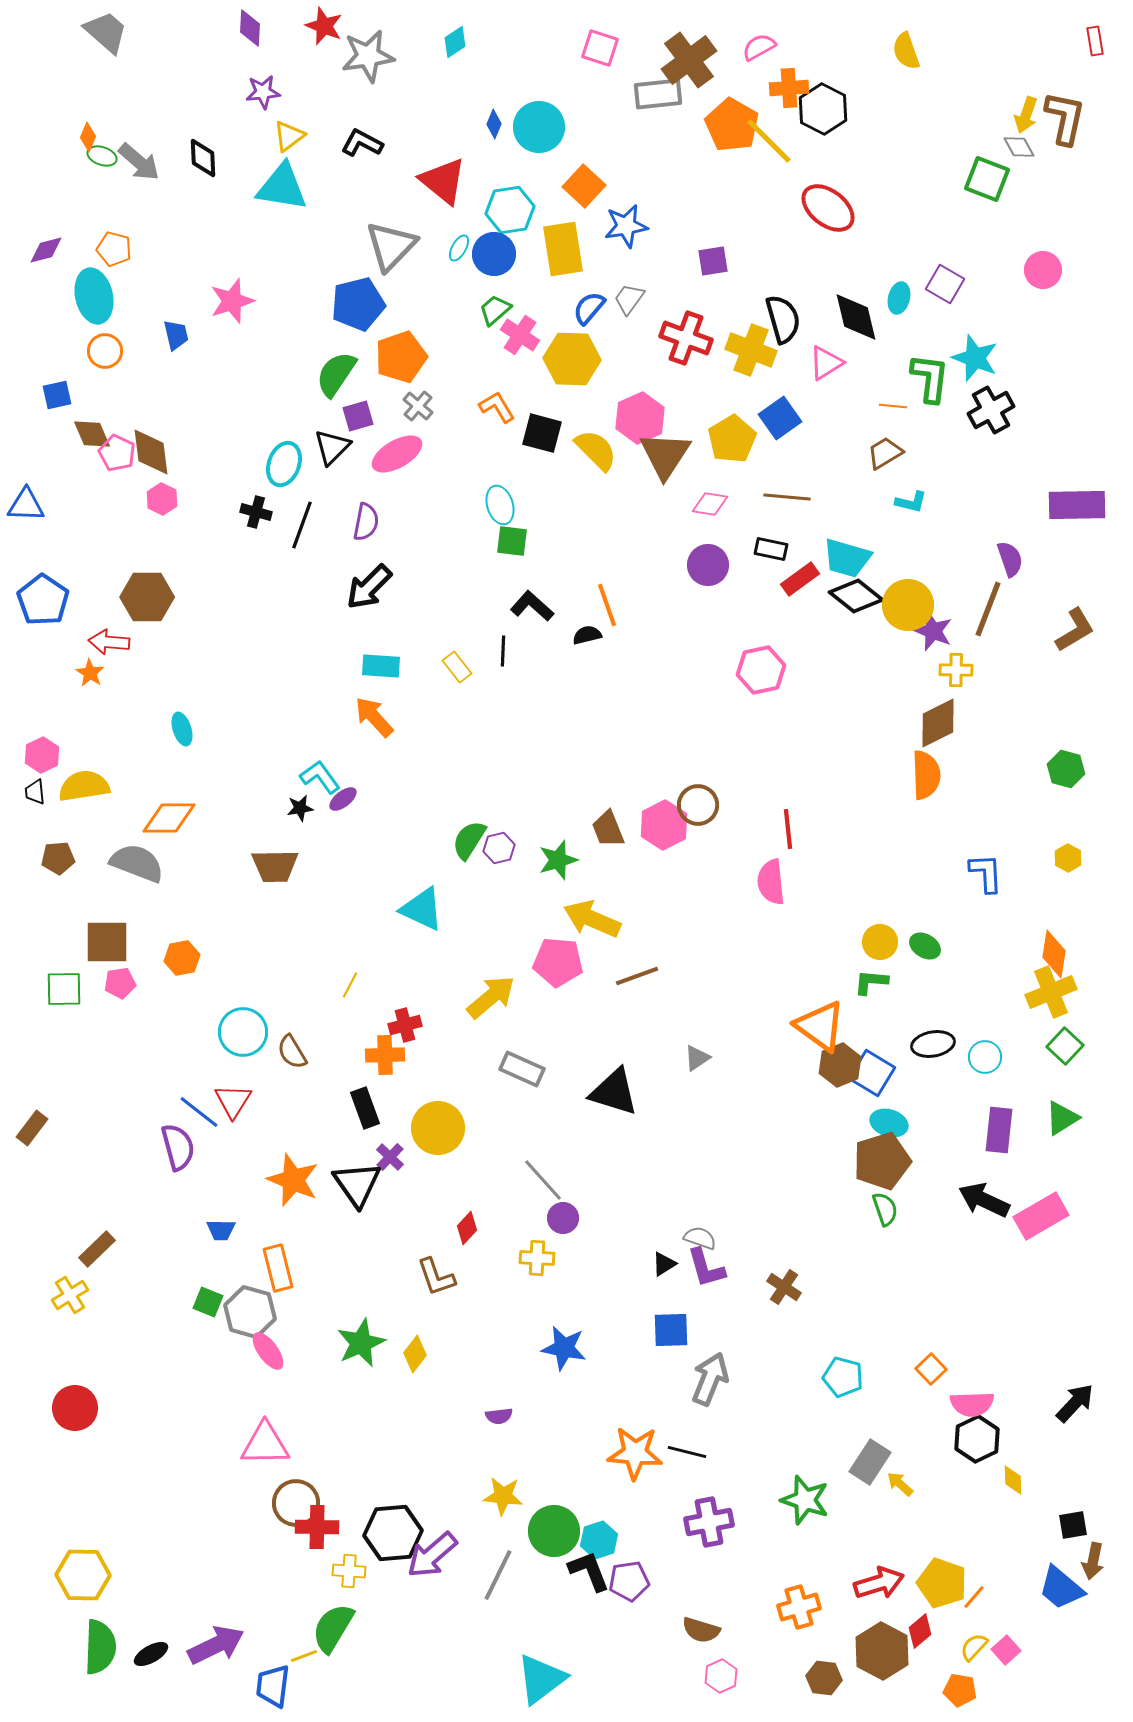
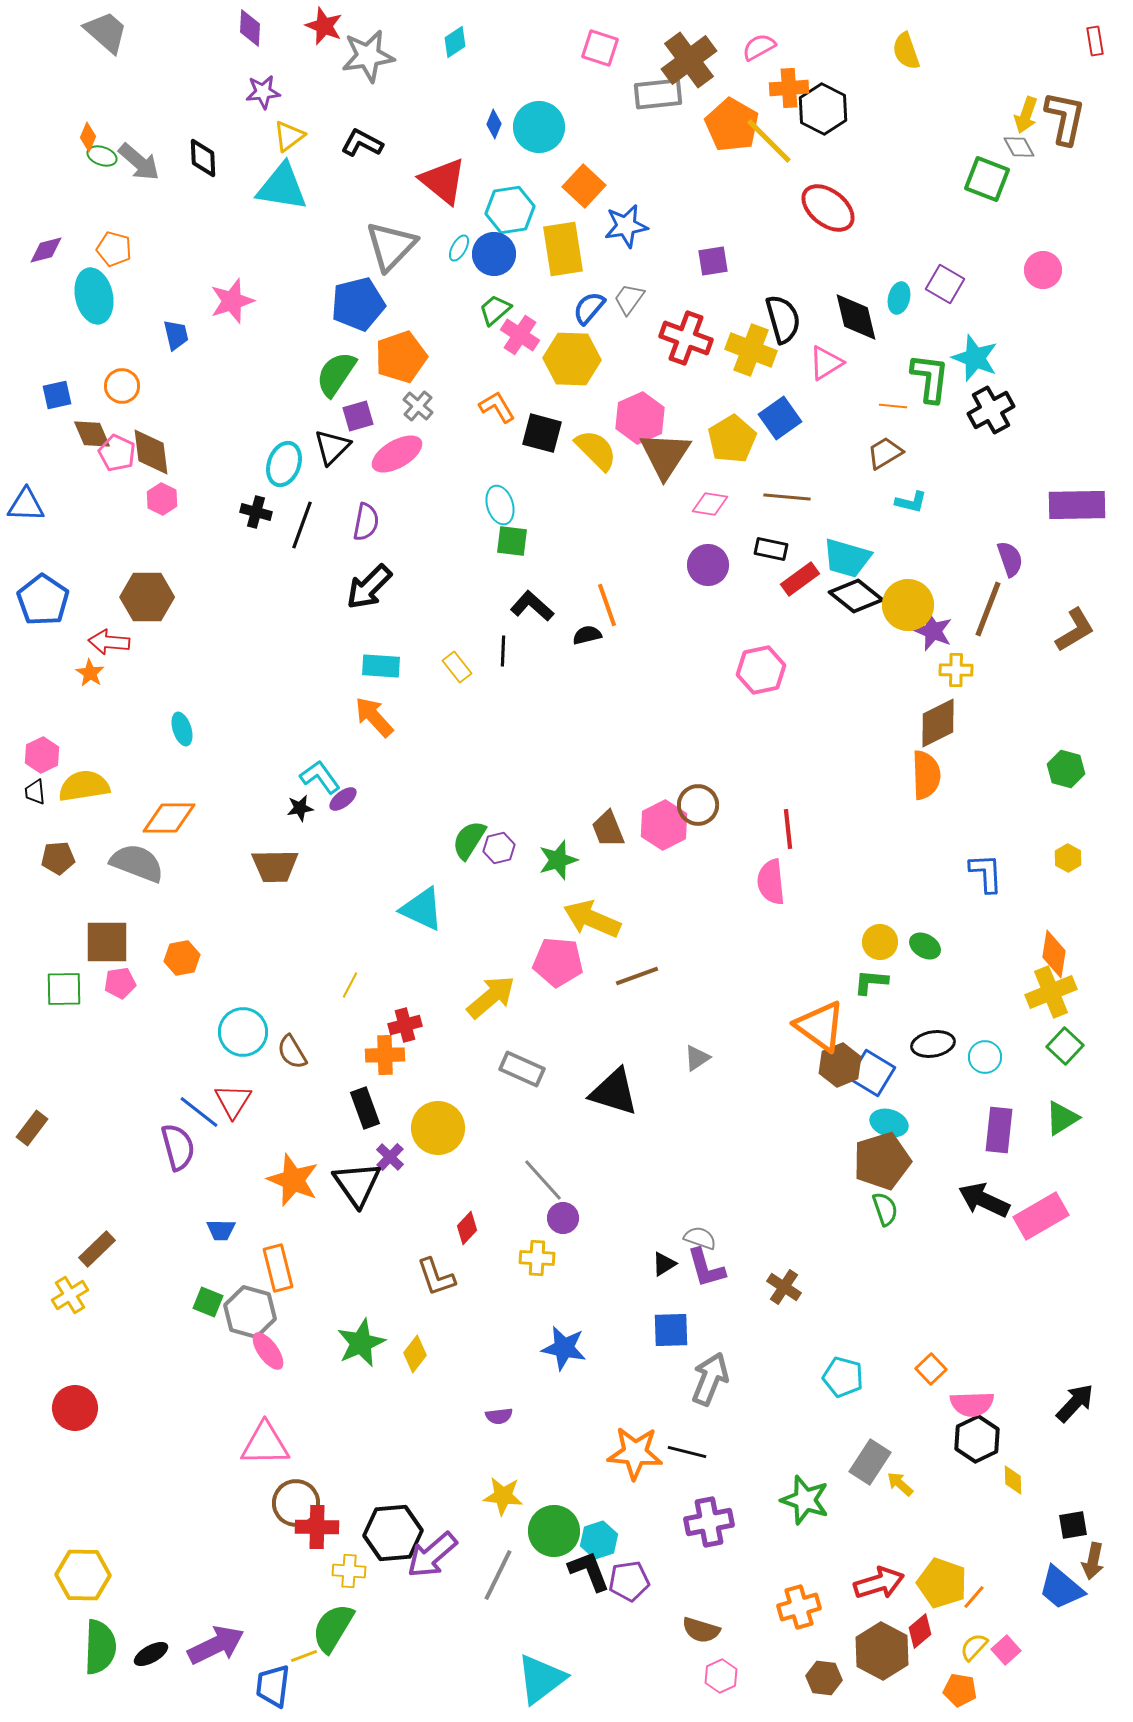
orange circle at (105, 351): moved 17 px right, 35 px down
